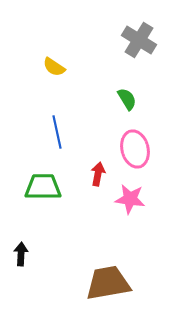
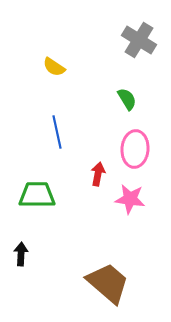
pink ellipse: rotated 18 degrees clockwise
green trapezoid: moved 6 px left, 8 px down
brown trapezoid: rotated 51 degrees clockwise
